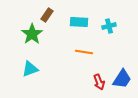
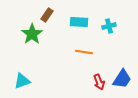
cyan triangle: moved 8 px left, 12 px down
